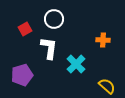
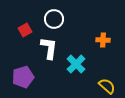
red square: moved 1 px down
purple pentagon: moved 1 px right, 2 px down
